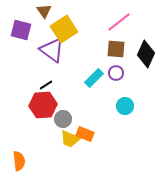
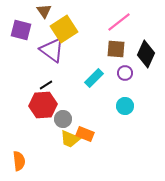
purple circle: moved 9 px right
